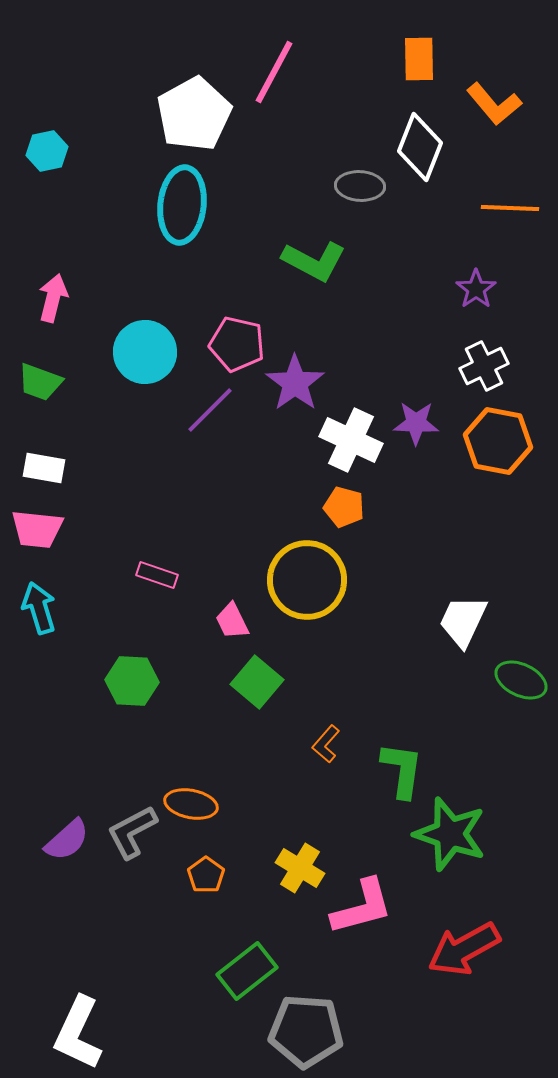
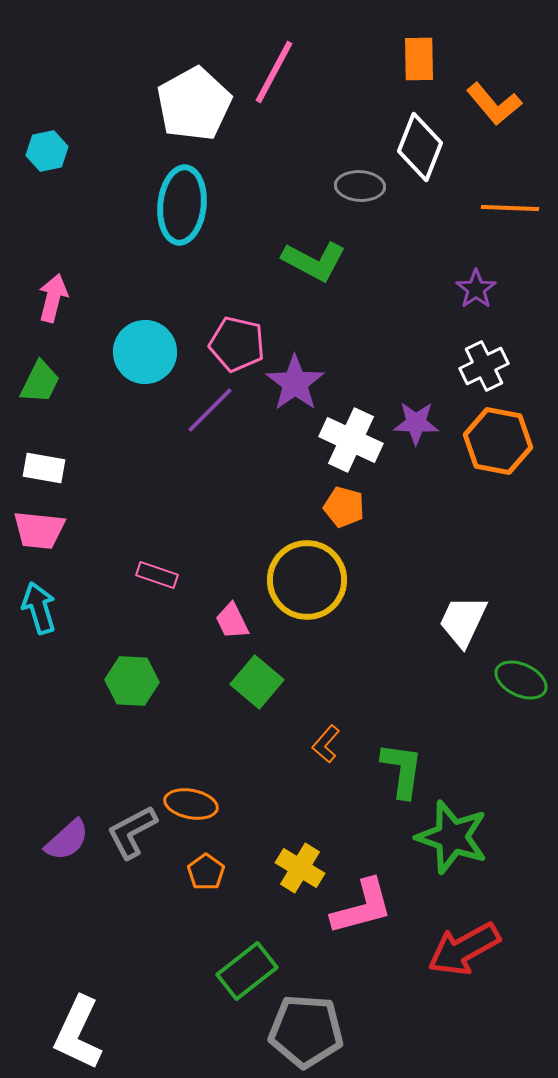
white pentagon at (194, 114): moved 10 px up
green trapezoid at (40, 382): rotated 84 degrees counterclockwise
pink trapezoid at (37, 529): moved 2 px right, 1 px down
green star at (450, 834): moved 2 px right, 3 px down
orange pentagon at (206, 875): moved 3 px up
